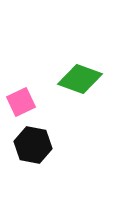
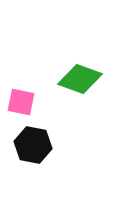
pink square: rotated 36 degrees clockwise
